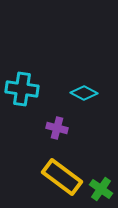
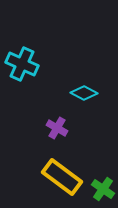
cyan cross: moved 25 px up; rotated 16 degrees clockwise
purple cross: rotated 15 degrees clockwise
green cross: moved 2 px right
